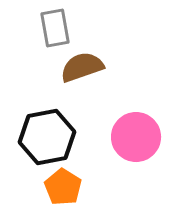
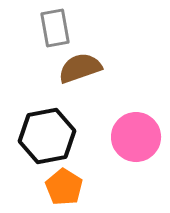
brown semicircle: moved 2 px left, 1 px down
black hexagon: moved 1 px up
orange pentagon: moved 1 px right
